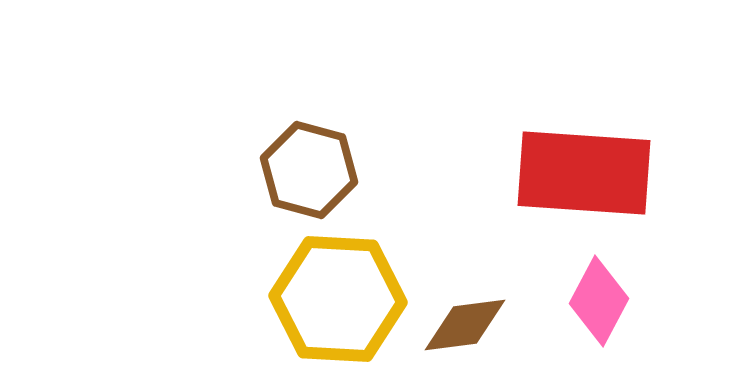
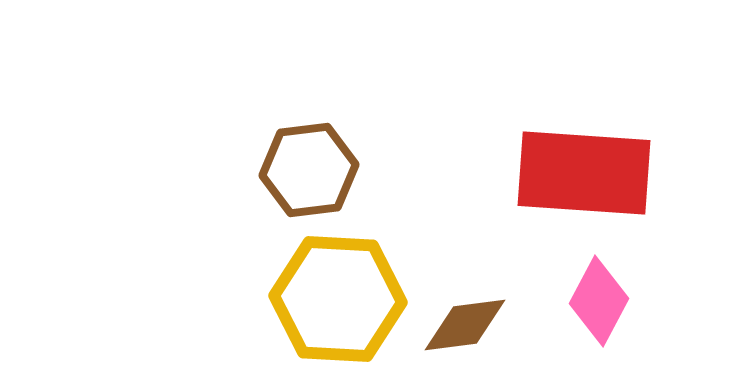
brown hexagon: rotated 22 degrees counterclockwise
